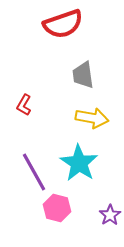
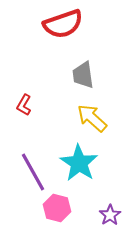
yellow arrow: rotated 148 degrees counterclockwise
purple line: moved 1 px left
